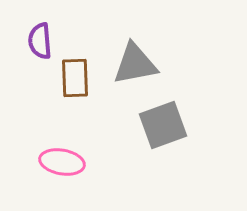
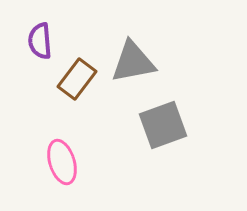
gray triangle: moved 2 px left, 2 px up
brown rectangle: moved 2 px right, 1 px down; rotated 39 degrees clockwise
pink ellipse: rotated 63 degrees clockwise
